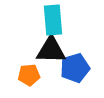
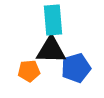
blue pentagon: moved 1 px right
orange pentagon: moved 4 px up
